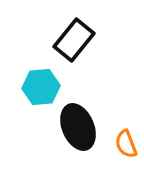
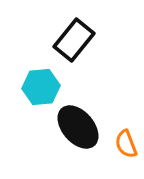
black ellipse: rotated 18 degrees counterclockwise
